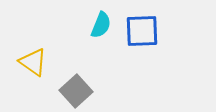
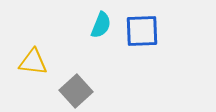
yellow triangle: rotated 28 degrees counterclockwise
